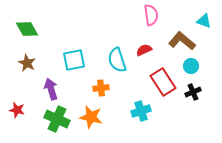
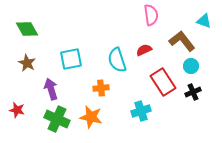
brown L-shape: rotated 12 degrees clockwise
cyan square: moved 3 px left, 1 px up
